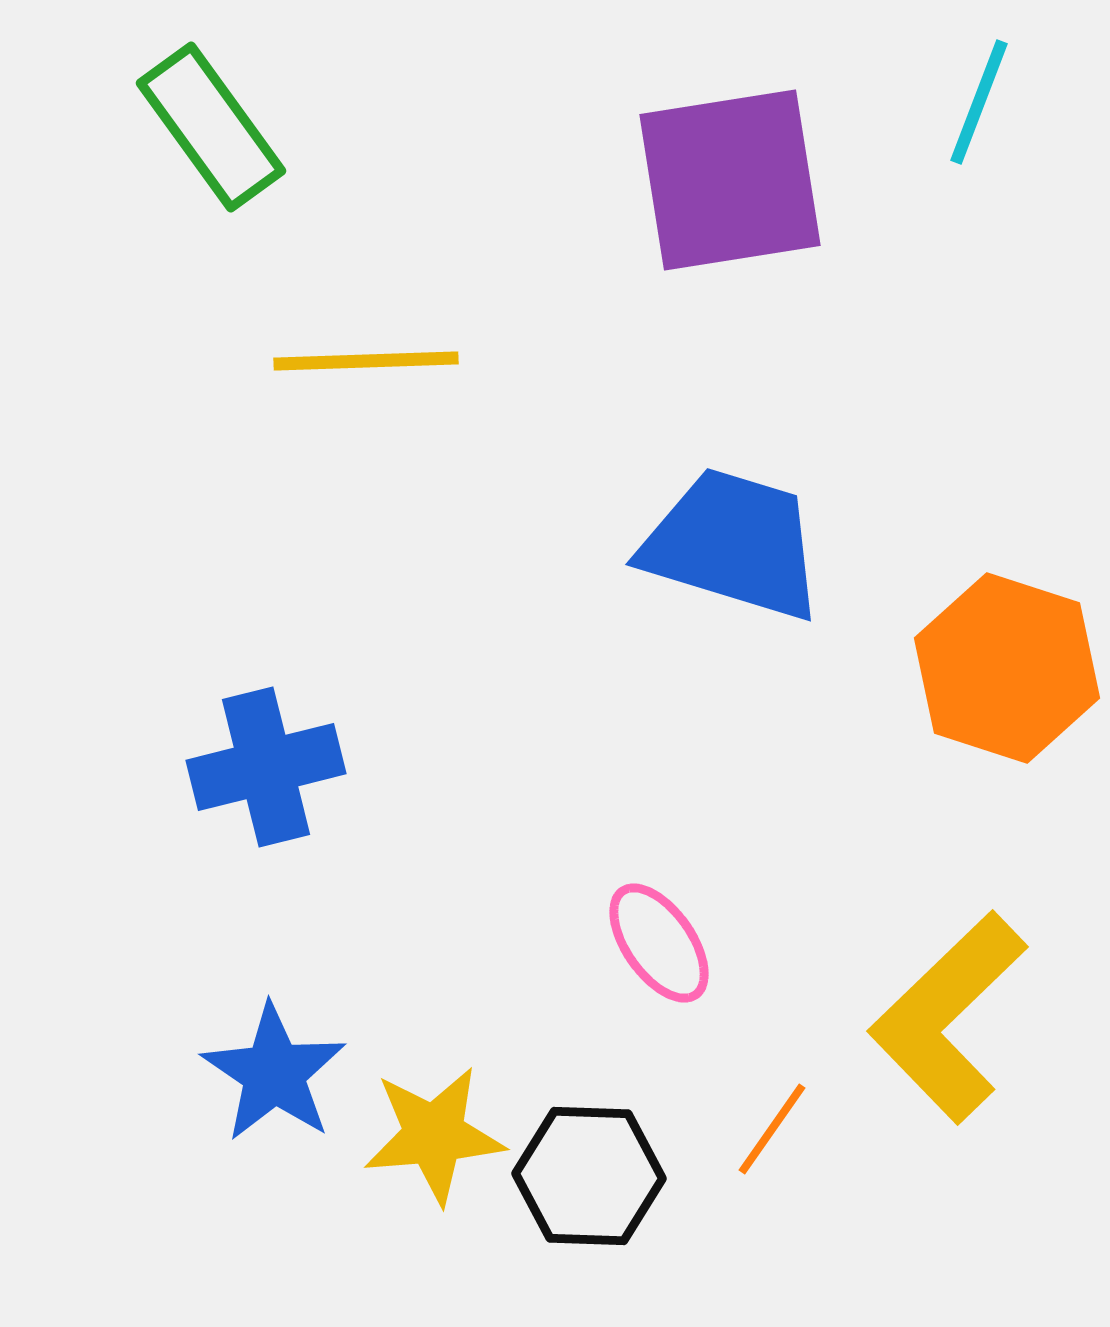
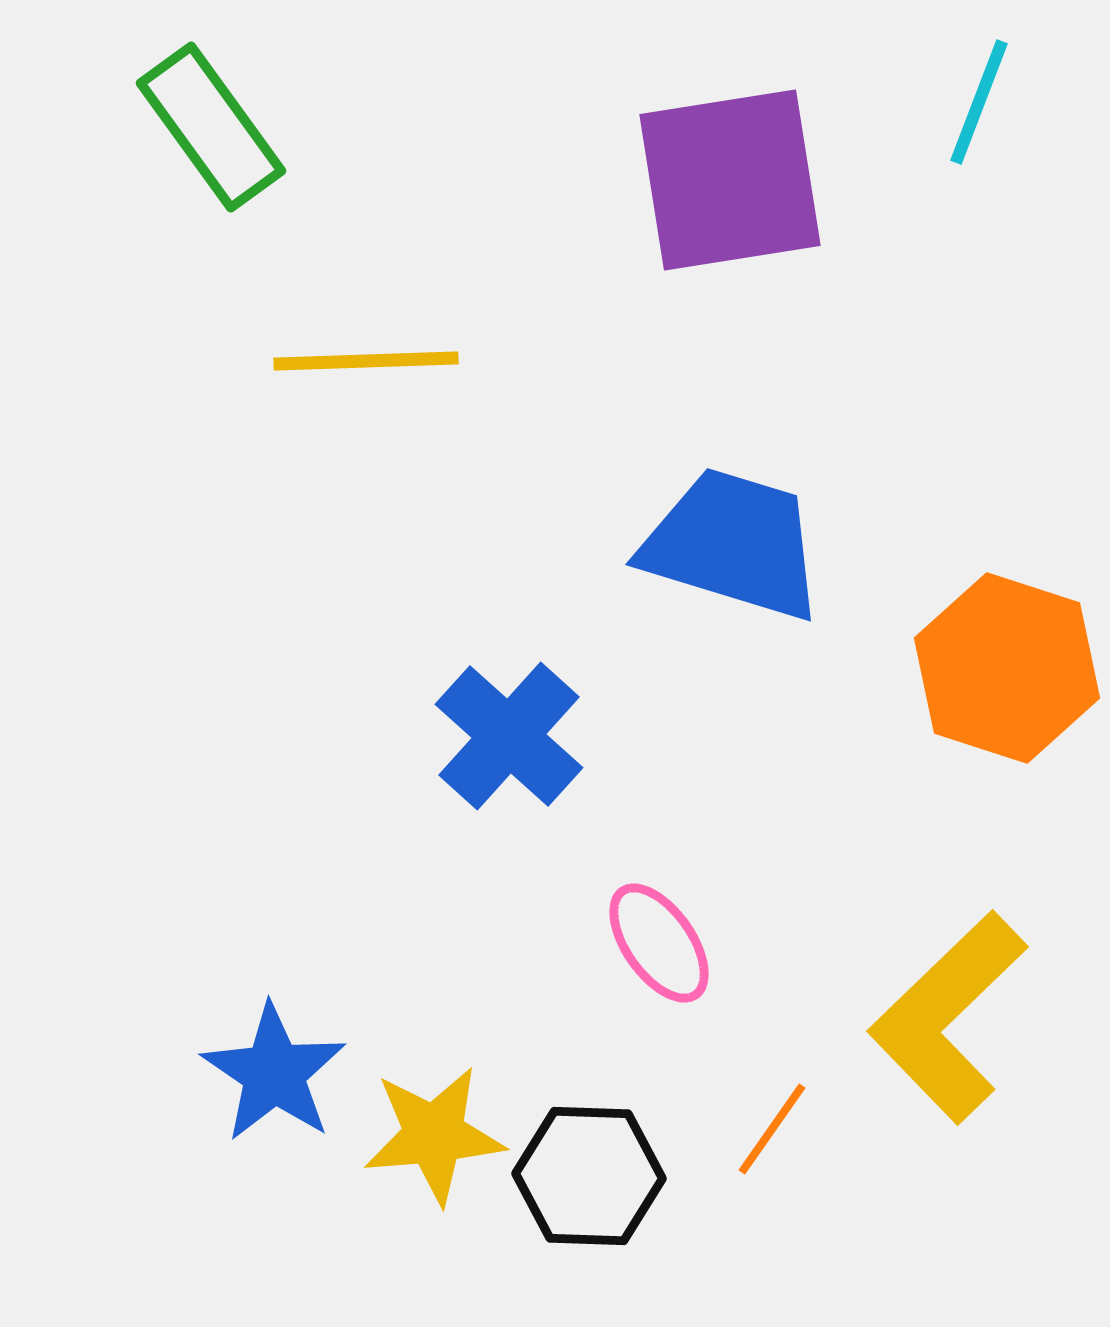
blue cross: moved 243 px right, 31 px up; rotated 34 degrees counterclockwise
